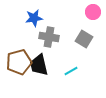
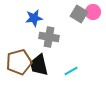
gray square: moved 5 px left, 25 px up
